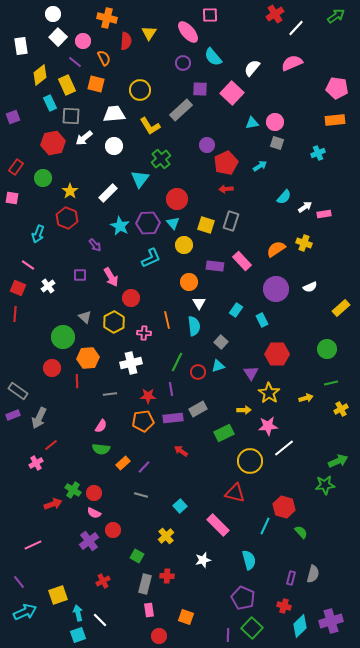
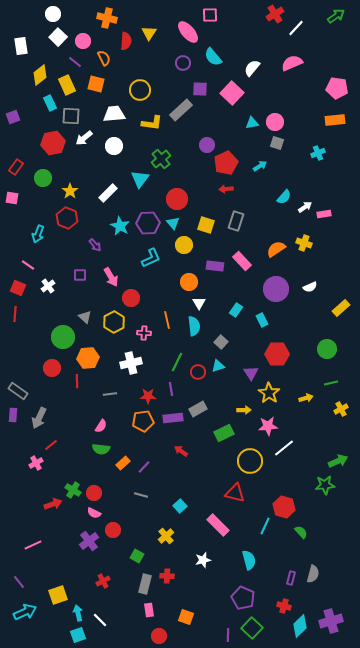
yellow L-shape at (150, 126): moved 2 px right, 3 px up; rotated 50 degrees counterclockwise
gray rectangle at (231, 221): moved 5 px right
purple rectangle at (13, 415): rotated 64 degrees counterclockwise
